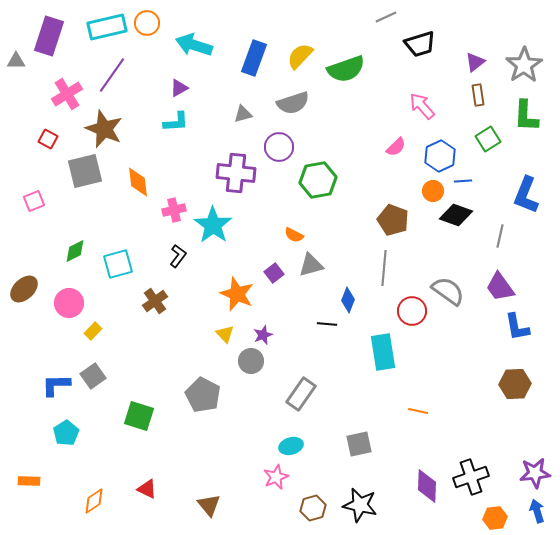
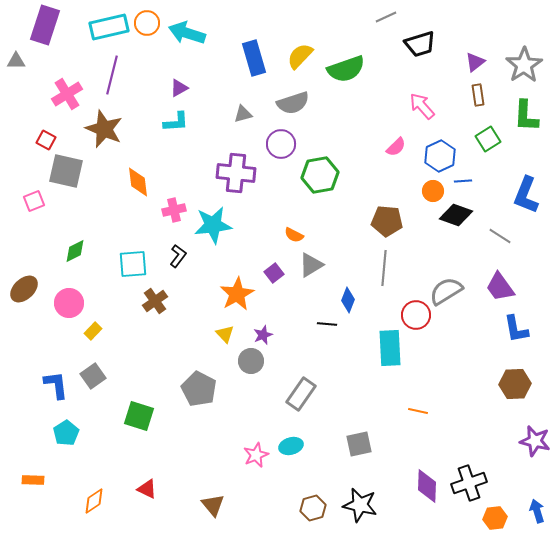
cyan rectangle at (107, 27): moved 2 px right
purple rectangle at (49, 36): moved 4 px left, 11 px up
cyan arrow at (194, 45): moved 7 px left, 12 px up
blue rectangle at (254, 58): rotated 36 degrees counterclockwise
purple line at (112, 75): rotated 21 degrees counterclockwise
red square at (48, 139): moved 2 px left, 1 px down
purple circle at (279, 147): moved 2 px right, 3 px up
gray square at (85, 171): moved 19 px left; rotated 27 degrees clockwise
green hexagon at (318, 180): moved 2 px right, 5 px up
brown pentagon at (393, 220): moved 6 px left, 1 px down; rotated 16 degrees counterclockwise
cyan star at (213, 225): rotated 30 degrees clockwise
gray line at (500, 236): rotated 70 degrees counterclockwise
cyan square at (118, 264): moved 15 px right; rotated 12 degrees clockwise
gray triangle at (311, 265): rotated 16 degrees counterclockwise
gray semicircle at (448, 291): moved 2 px left; rotated 68 degrees counterclockwise
orange star at (237, 294): rotated 20 degrees clockwise
red circle at (412, 311): moved 4 px right, 4 px down
blue L-shape at (517, 327): moved 1 px left, 2 px down
cyan rectangle at (383, 352): moved 7 px right, 4 px up; rotated 6 degrees clockwise
blue L-shape at (56, 385): rotated 84 degrees clockwise
gray pentagon at (203, 395): moved 4 px left, 6 px up
purple star at (535, 473): moved 32 px up; rotated 20 degrees clockwise
pink star at (276, 477): moved 20 px left, 22 px up
black cross at (471, 477): moved 2 px left, 6 px down
orange rectangle at (29, 481): moved 4 px right, 1 px up
brown triangle at (209, 505): moved 4 px right
